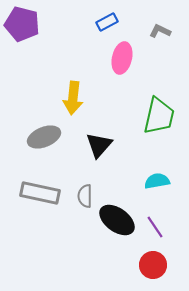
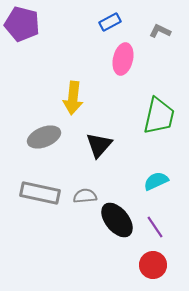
blue rectangle: moved 3 px right
pink ellipse: moved 1 px right, 1 px down
cyan semicircle: moved 1 px left; rotated 15 degrees counterclockwise
gray semicircle: rotated 85 degrees clockwise
black ellipse: rotated 15 degrees clockwise
